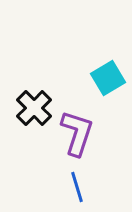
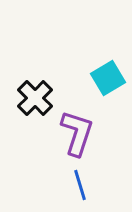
black cross: moved 1 px right, 10 px up
blue line: moved 3 px right, 2 px up
